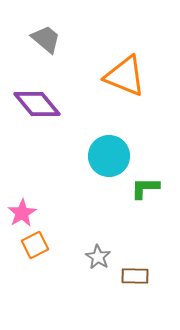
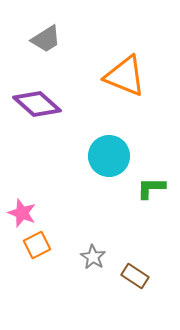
gray trapezoid: rotated 108 degrees clockwise
purple diamond: rotated 9 degrees counterclockwise
green L-shape: moved 6 px right
pink star: rotated 20 degrees counterclockwise
orange square: moved 2 px right
gray star: moved 5 px left
brown rectangle: rotated 32 degrees clockwise
